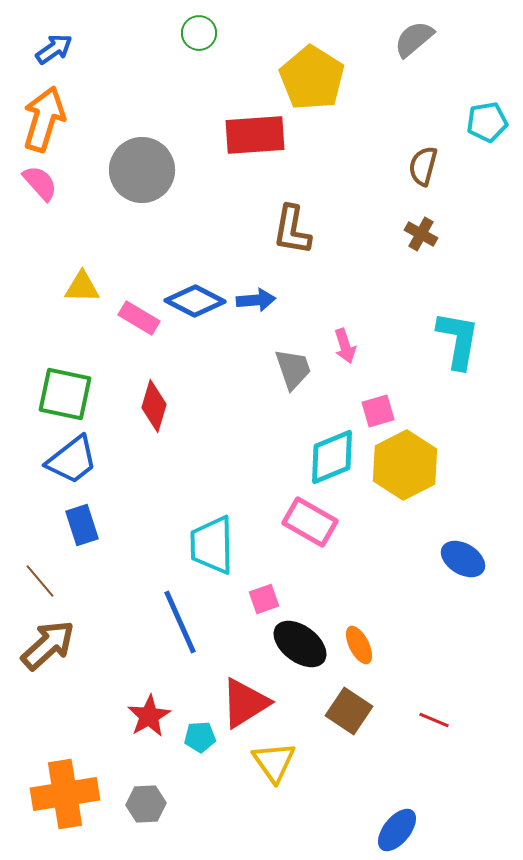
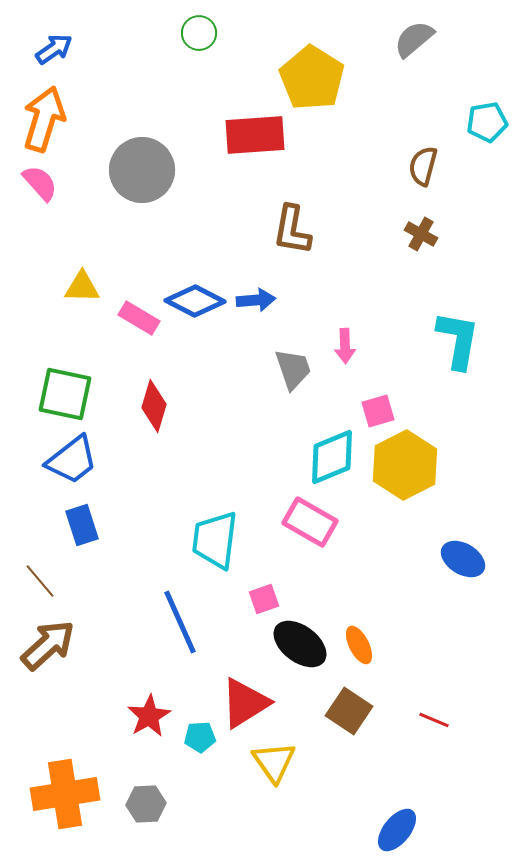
pink arrow at (345, 346): rotated 16 degrees clockwise
cyan trapezoid at (212, 545): moved 3 px right, 5 px up; rotated 8 degrees clockwise
